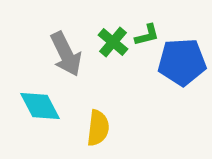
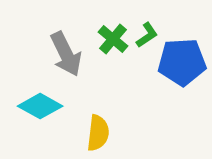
green L-shape: rotated 20 degrees counterclockwise
green cross: moved 3 px up
cyan diamond: rotated 33 degrees counterclockwise
yellow semicircle: moved 5 px down
